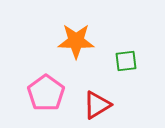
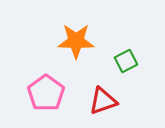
green square: rotated 20 degrees counterclockwise
red triangle: moved 6 px right, 4 px up; rotated 12 degrees clockwise
